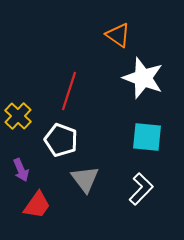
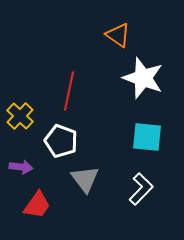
red line: rotated 6 degrees counterclockwise
yellow cross: moved 2 px right
white pentagon: moved 1 px down
purple arrow: moved 3 px up; rotated 60 degrees counterclockwise
